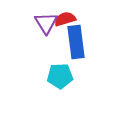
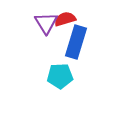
blue rectangle: rotated 24 degrees clockwise
